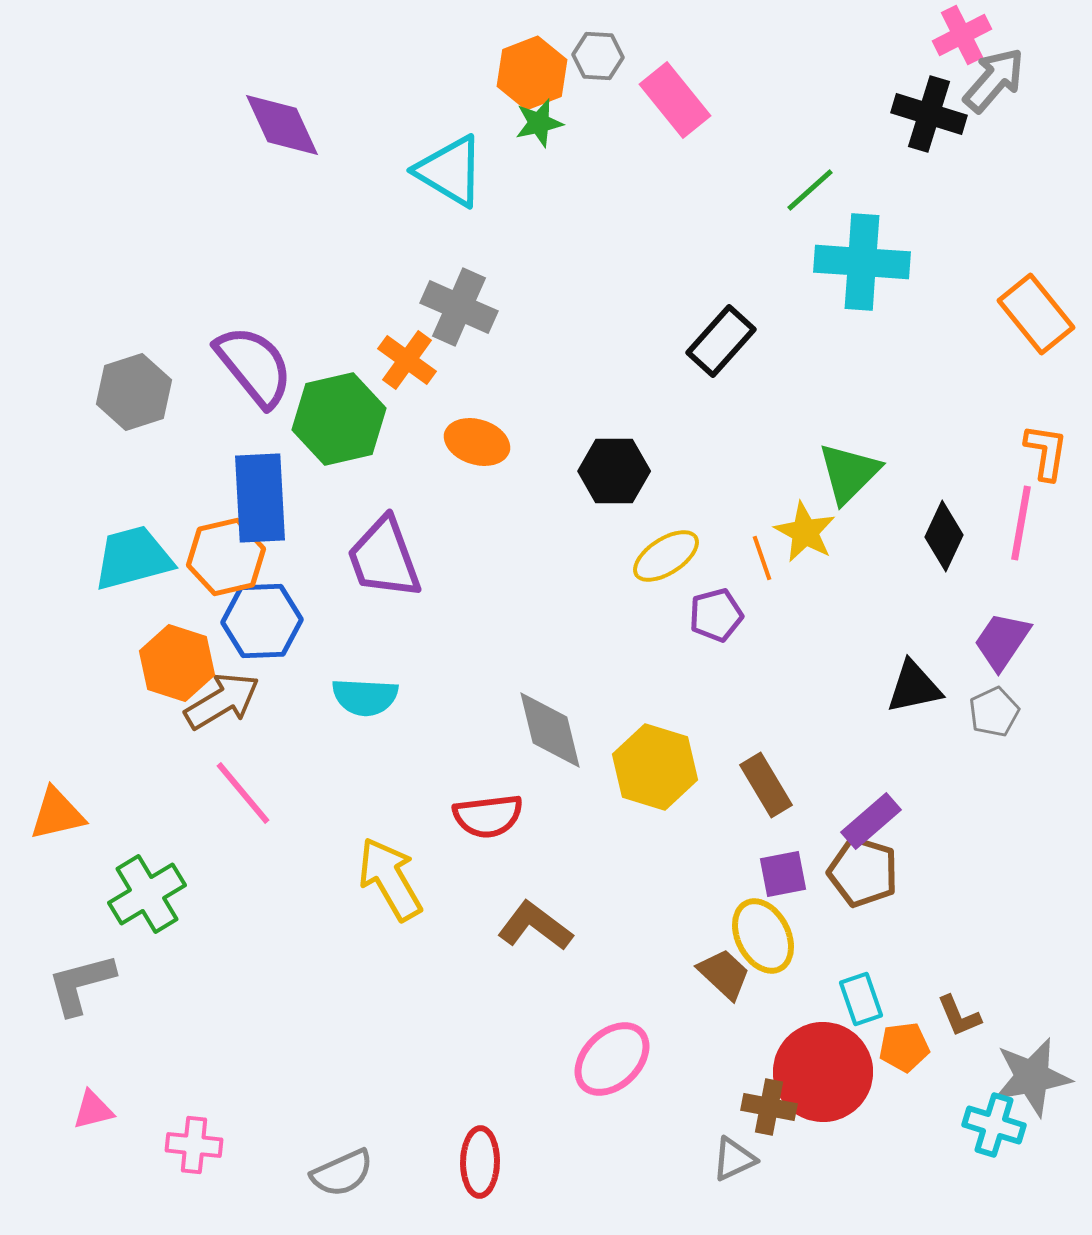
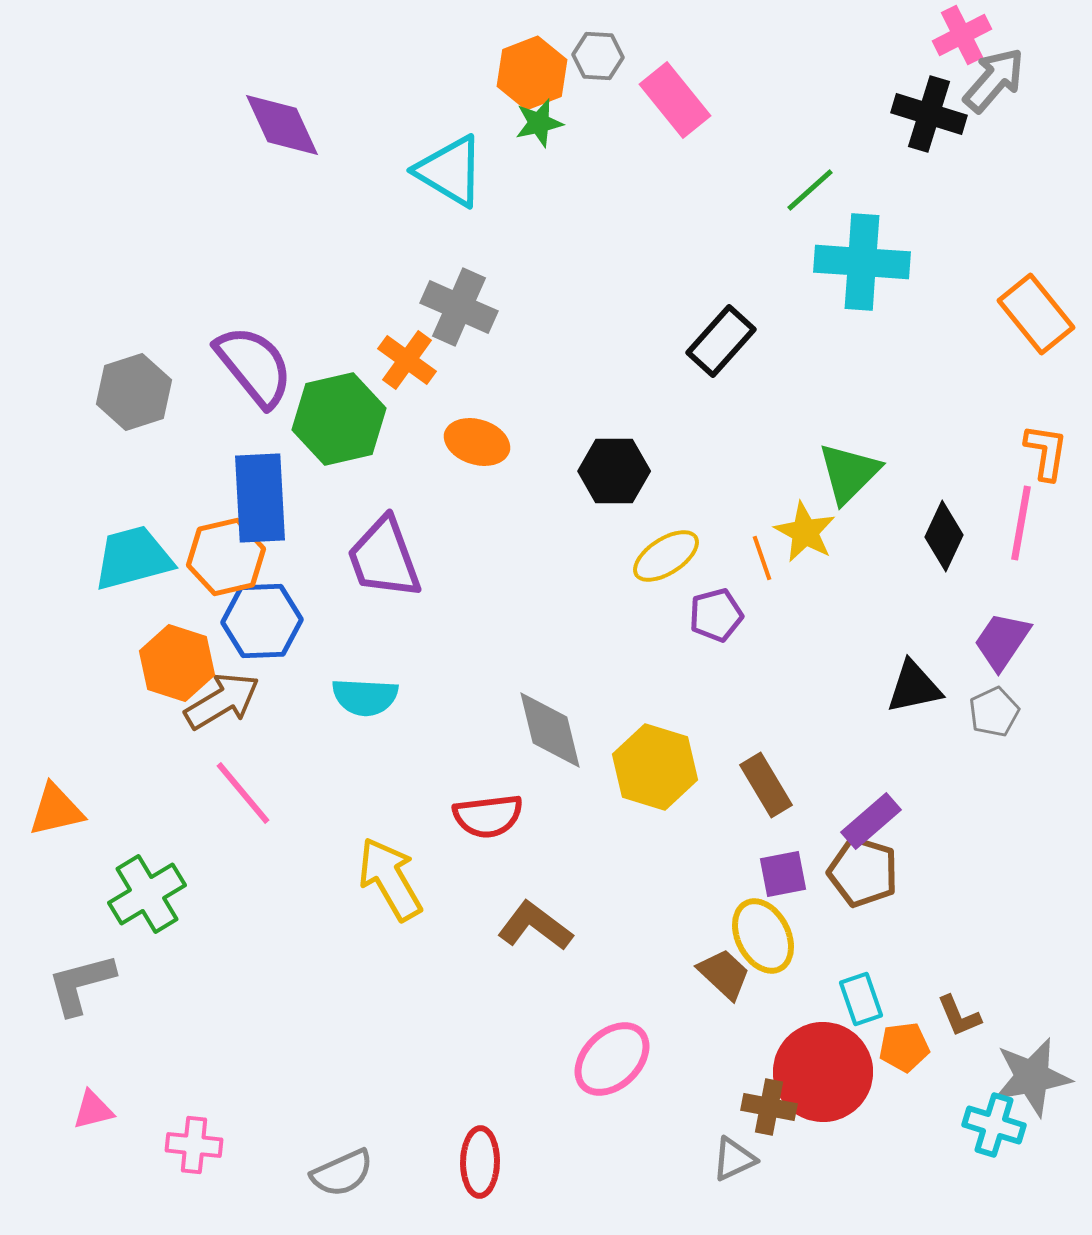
orange triangle at (57, 814): moved 1 px left, 4 px up
